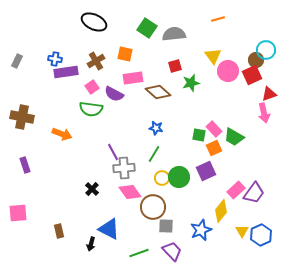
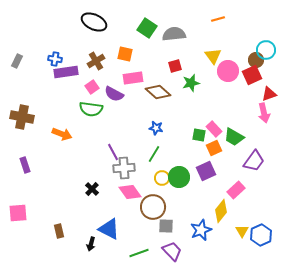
purple trapezoid at (254, 193): moved 32 px up
